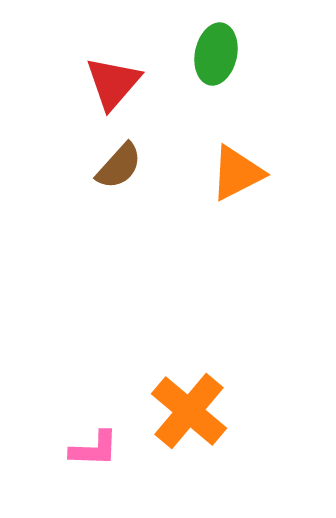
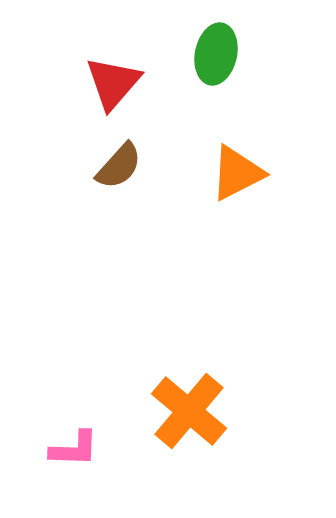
pink L-shape: moved 20 px left
